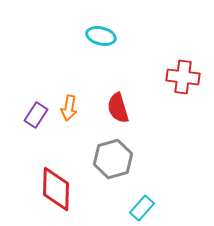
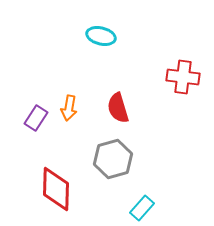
purple rectangle: moved 3 px down
